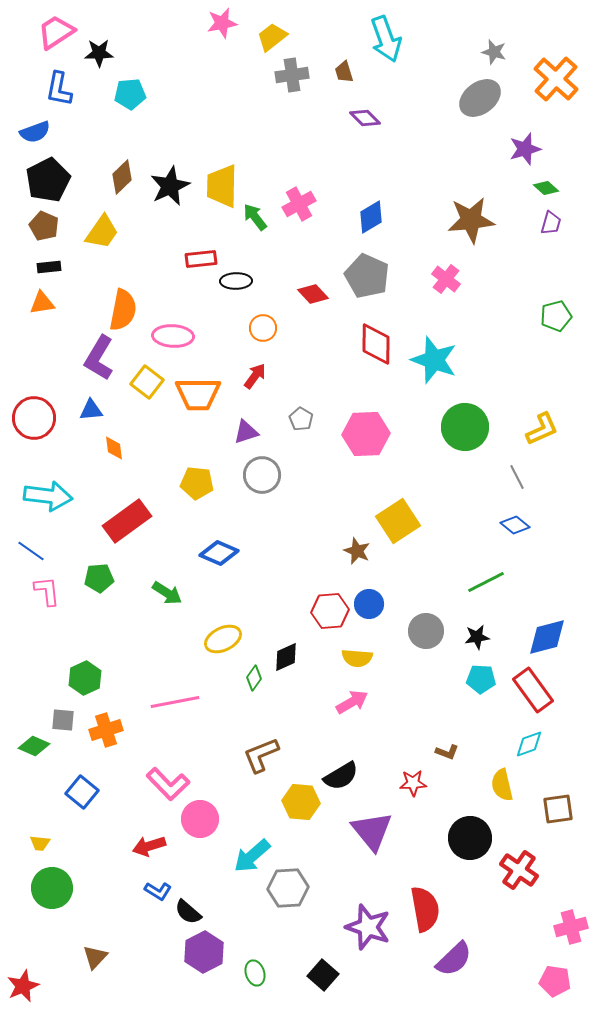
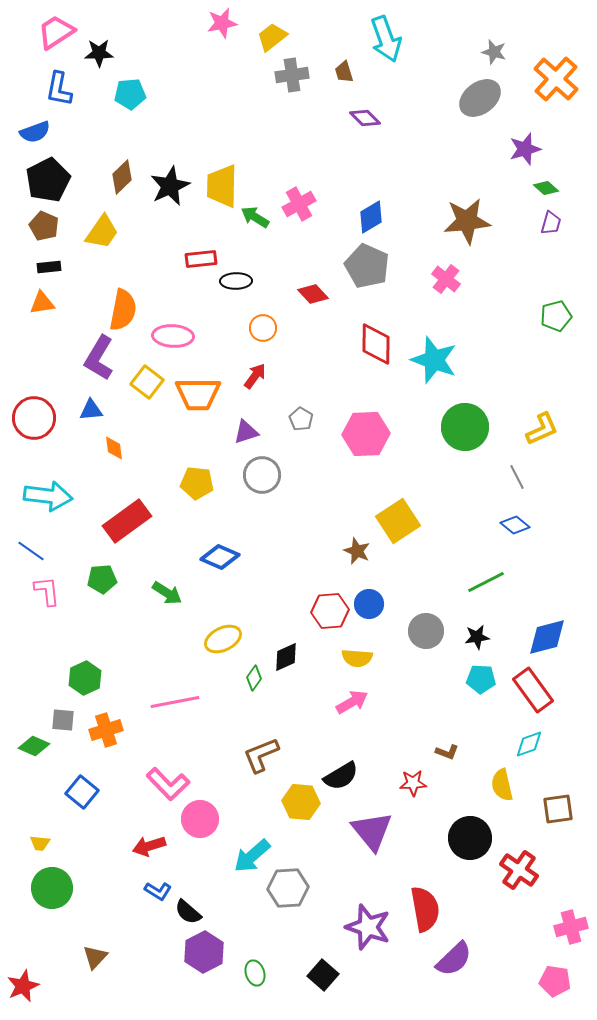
green arrow at (255, 217): rotated 20 degrees counterclockwise
brown star at (471, 220): moved 4 px left, 1 px down
gray pentagon at (367, 276): moved 10 px up
blue diamond at (219, 553): moved 1 px right, 4 px down
green pentagon at (99, 578): moved 3 px right, 1 px down
